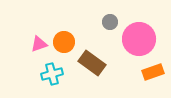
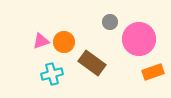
pink triangle: moved 2 px right, 3 px up
